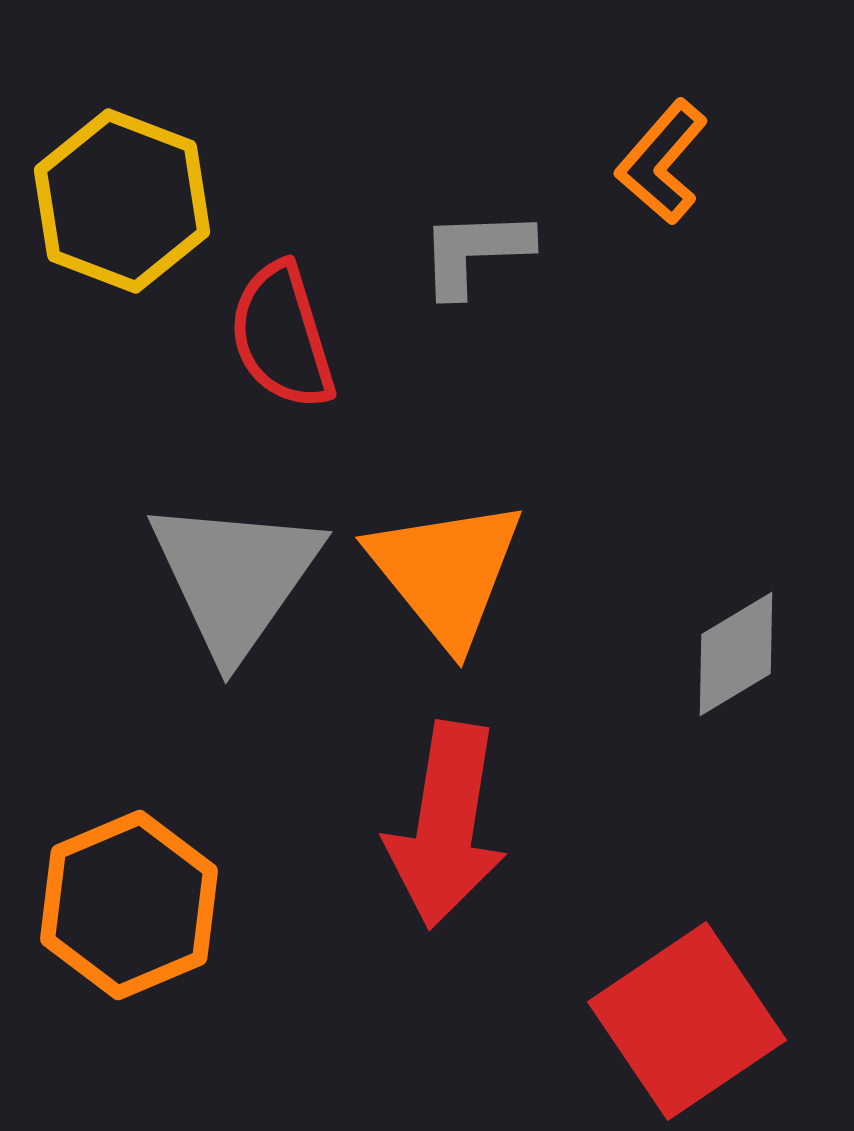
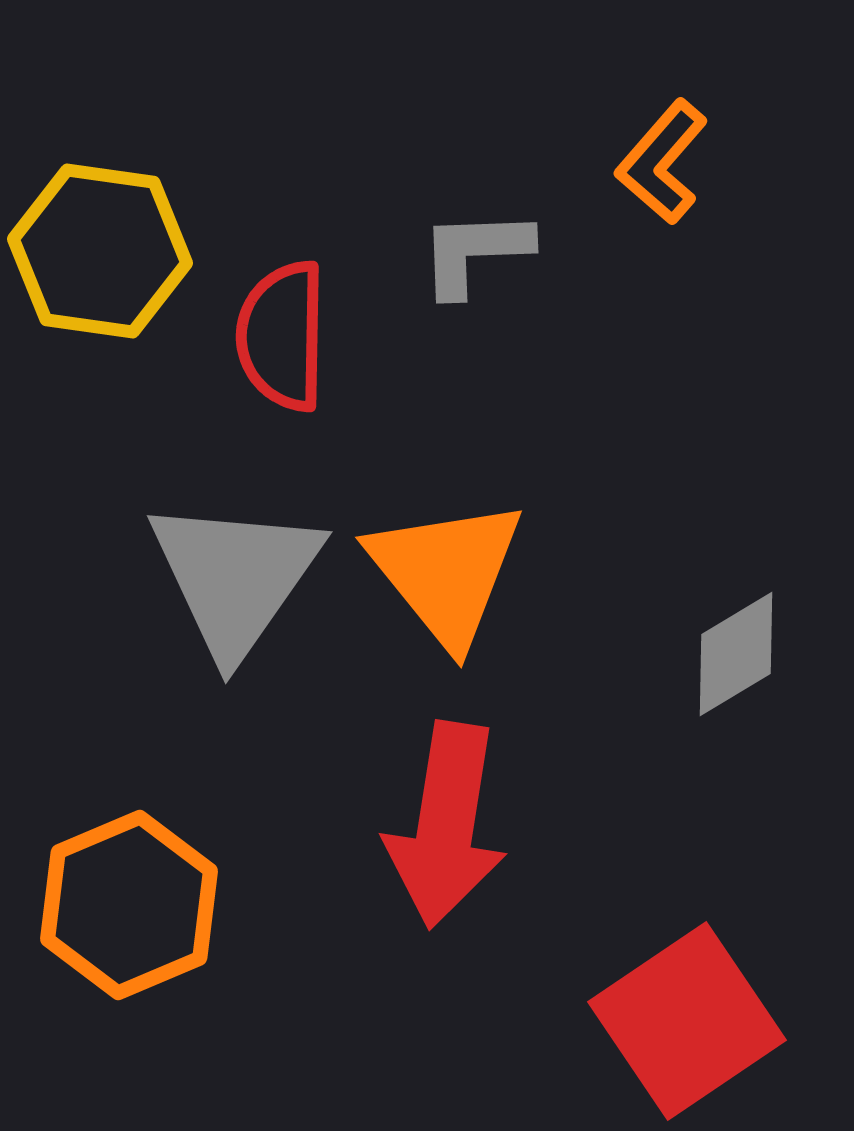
yellow hexagon: moved 22 px left, 50 px down; rotated 13 degrees counterclockwise
red semicircle: rotated 18 degrees clockwise
